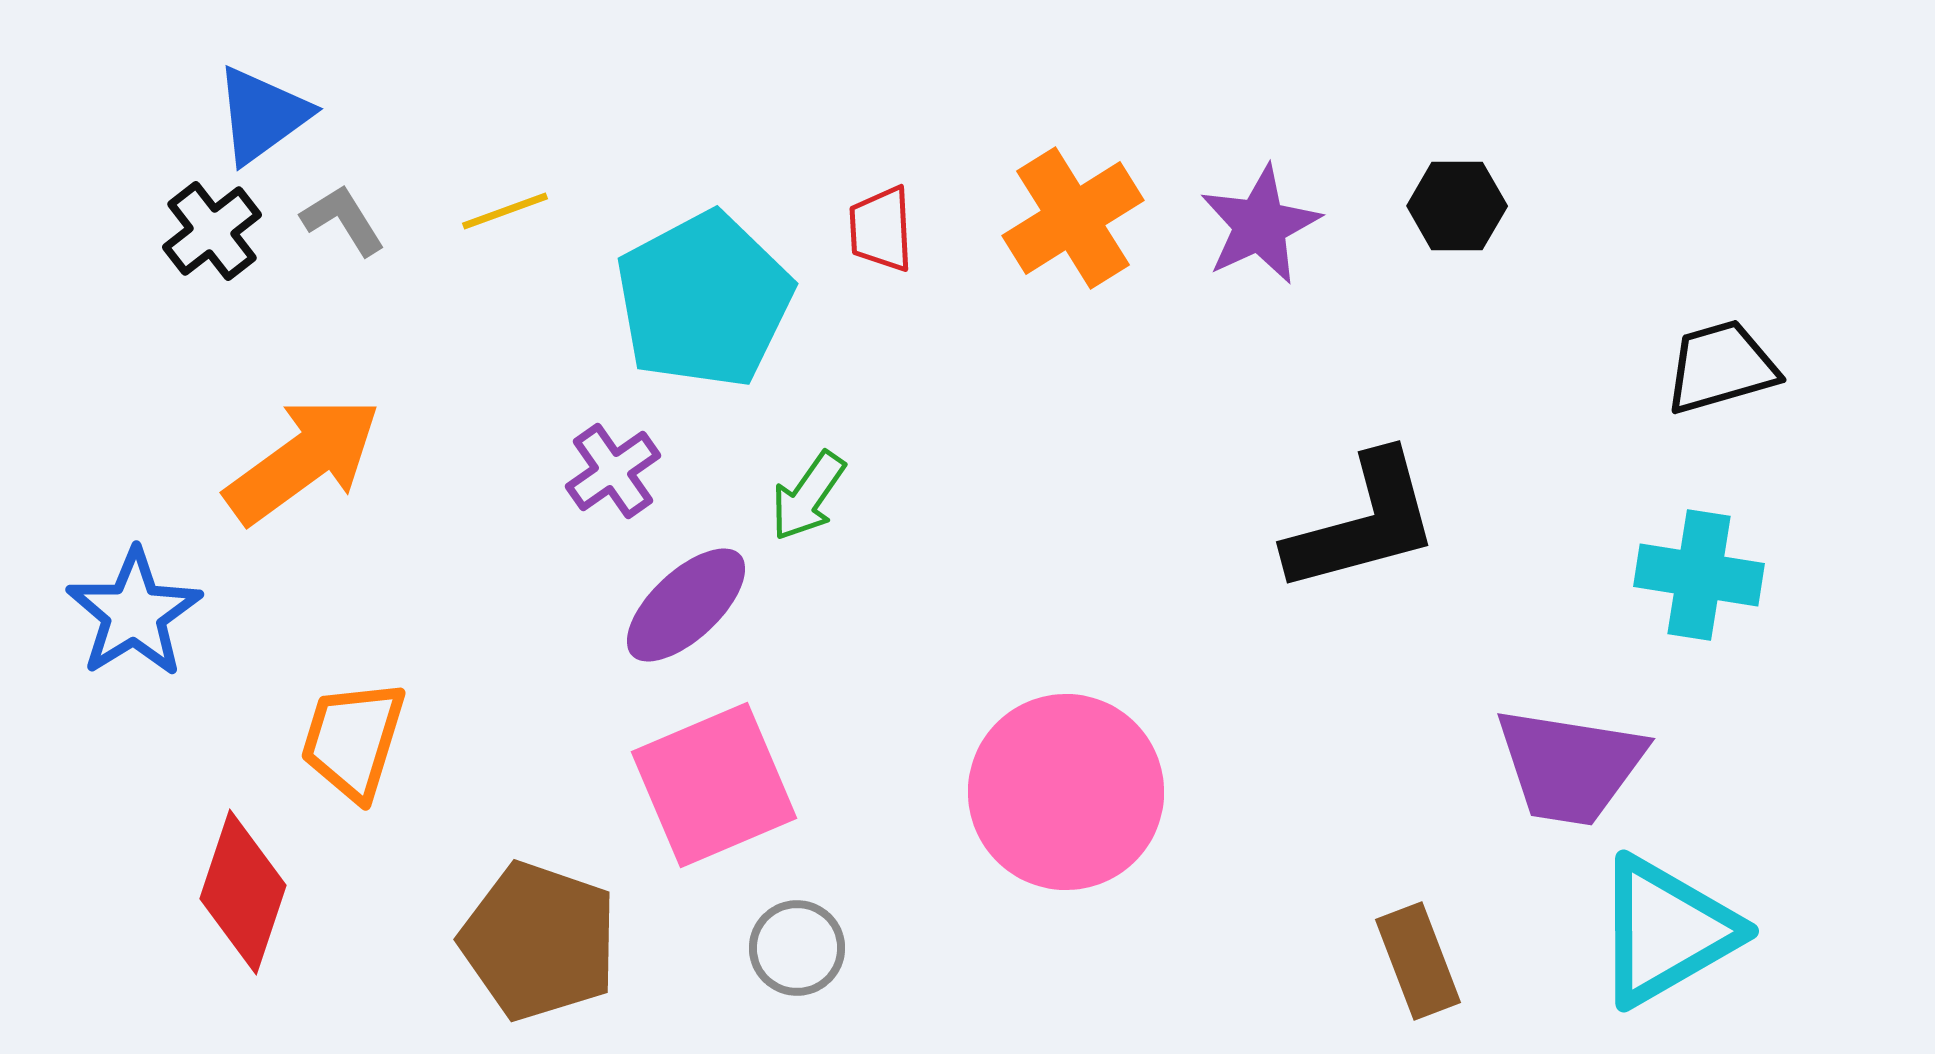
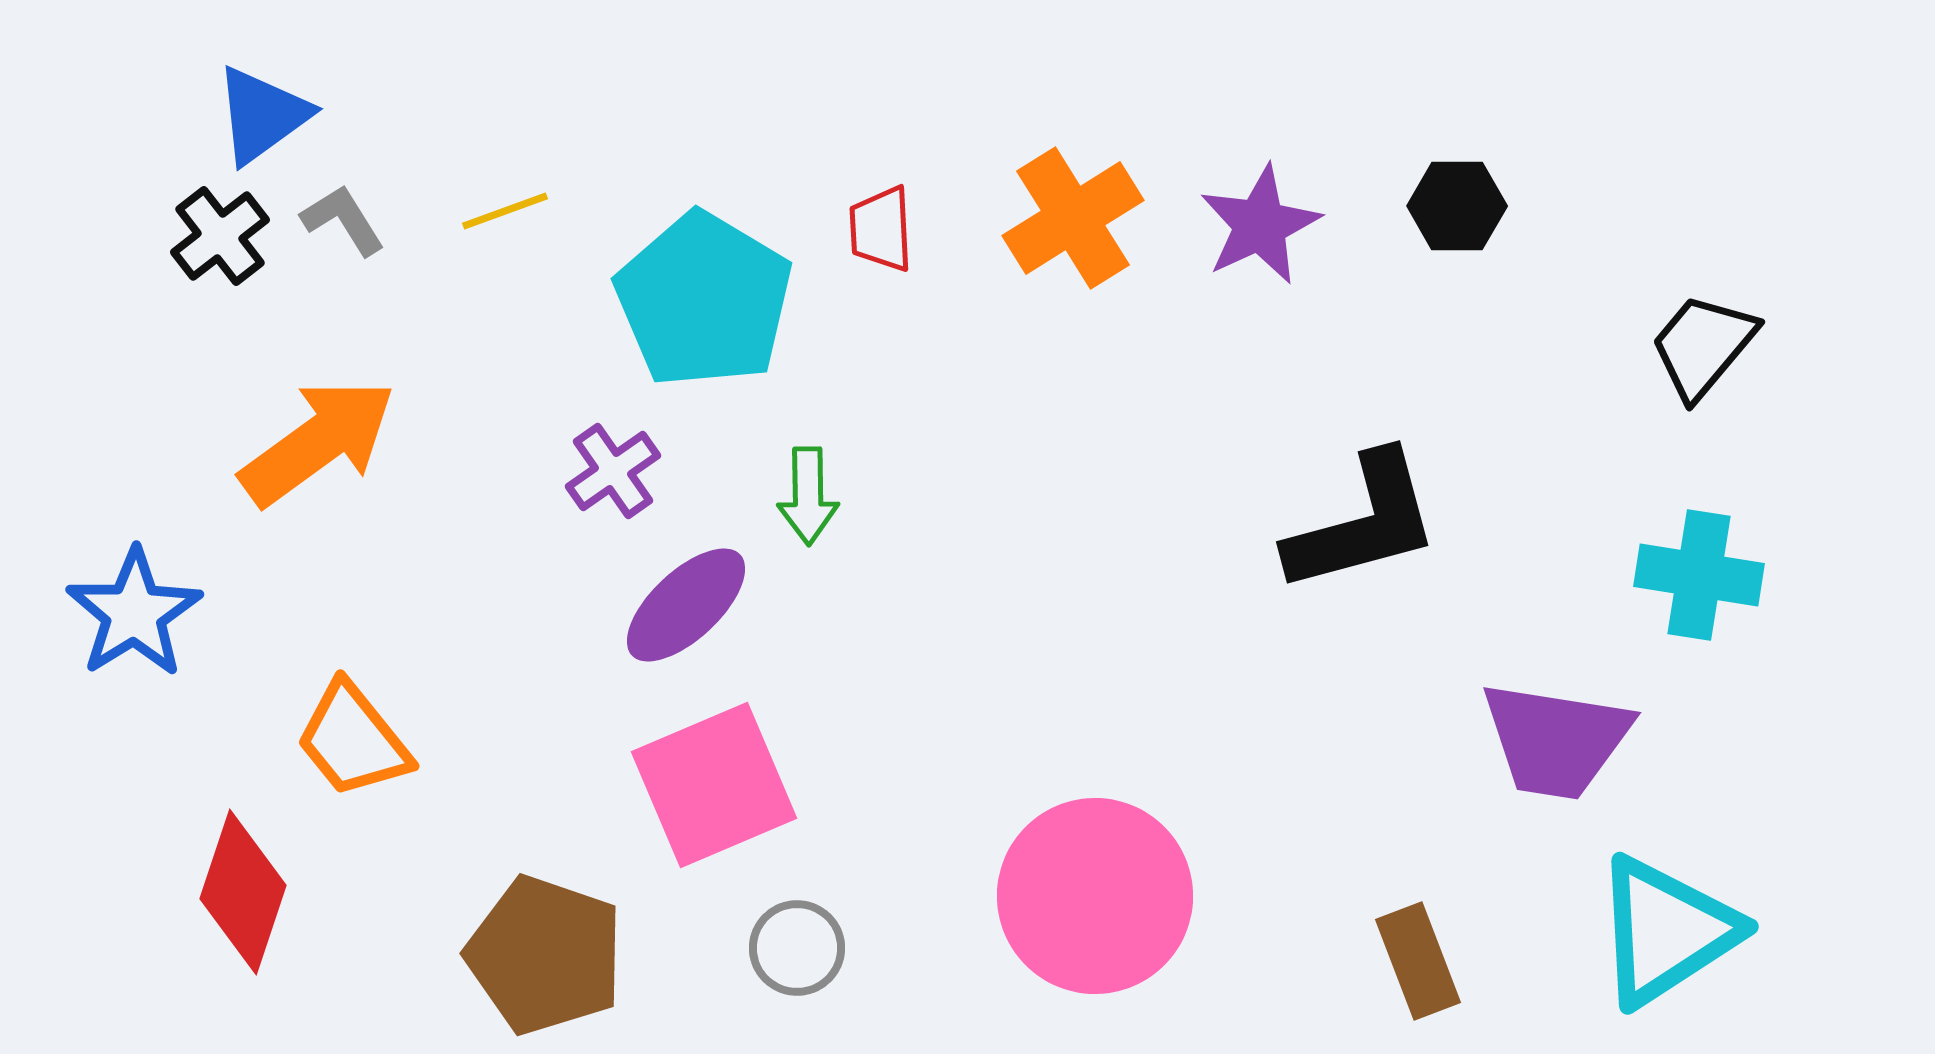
black cross: moved 8 px right, 5 px down
cyan pentagon: rotated 13 degrees counterclockwise
black trapezoid: moved 18 px left, 21 px up; rotated 34 degrees counterclockwise
orange arrow: moved 15 px right, 18 px up
green arrow: rotated 36 degrees counterclockwise
orange trapezoid: rotated 56 degrees counterclockwise
purple trapezoid: moved 14 px left, 26 px up
pink circle: moved 29 px right, 104 px down
cyan triangle: rotated 3 degrees counterclockwise
brown pentagon: moved 6 px right, 14 px down
